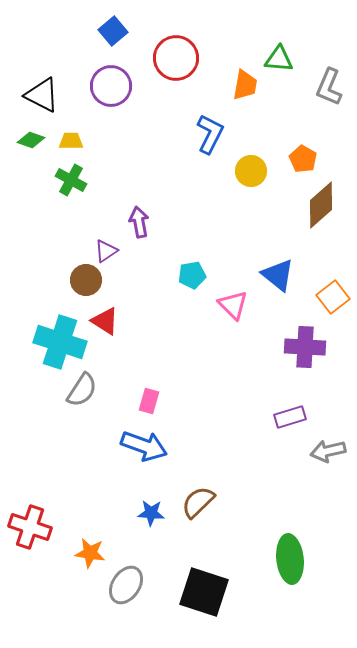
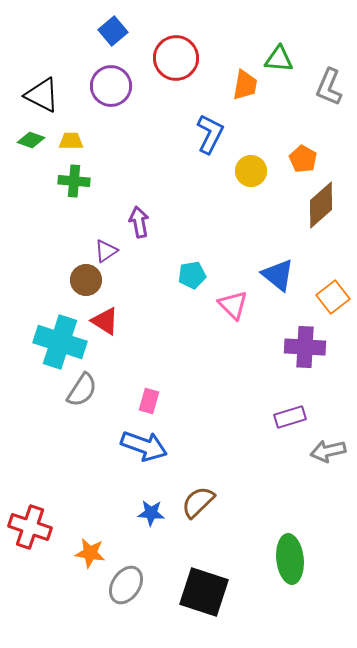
green cross: moved 3 px right, 1 px down; rotated 24 degrees counterclockwise
